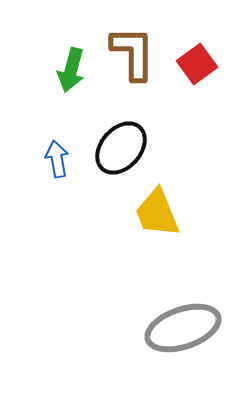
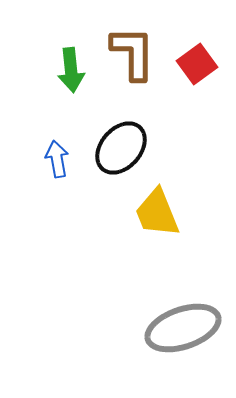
green arrow: rotated 21 degrees counterclockwise
